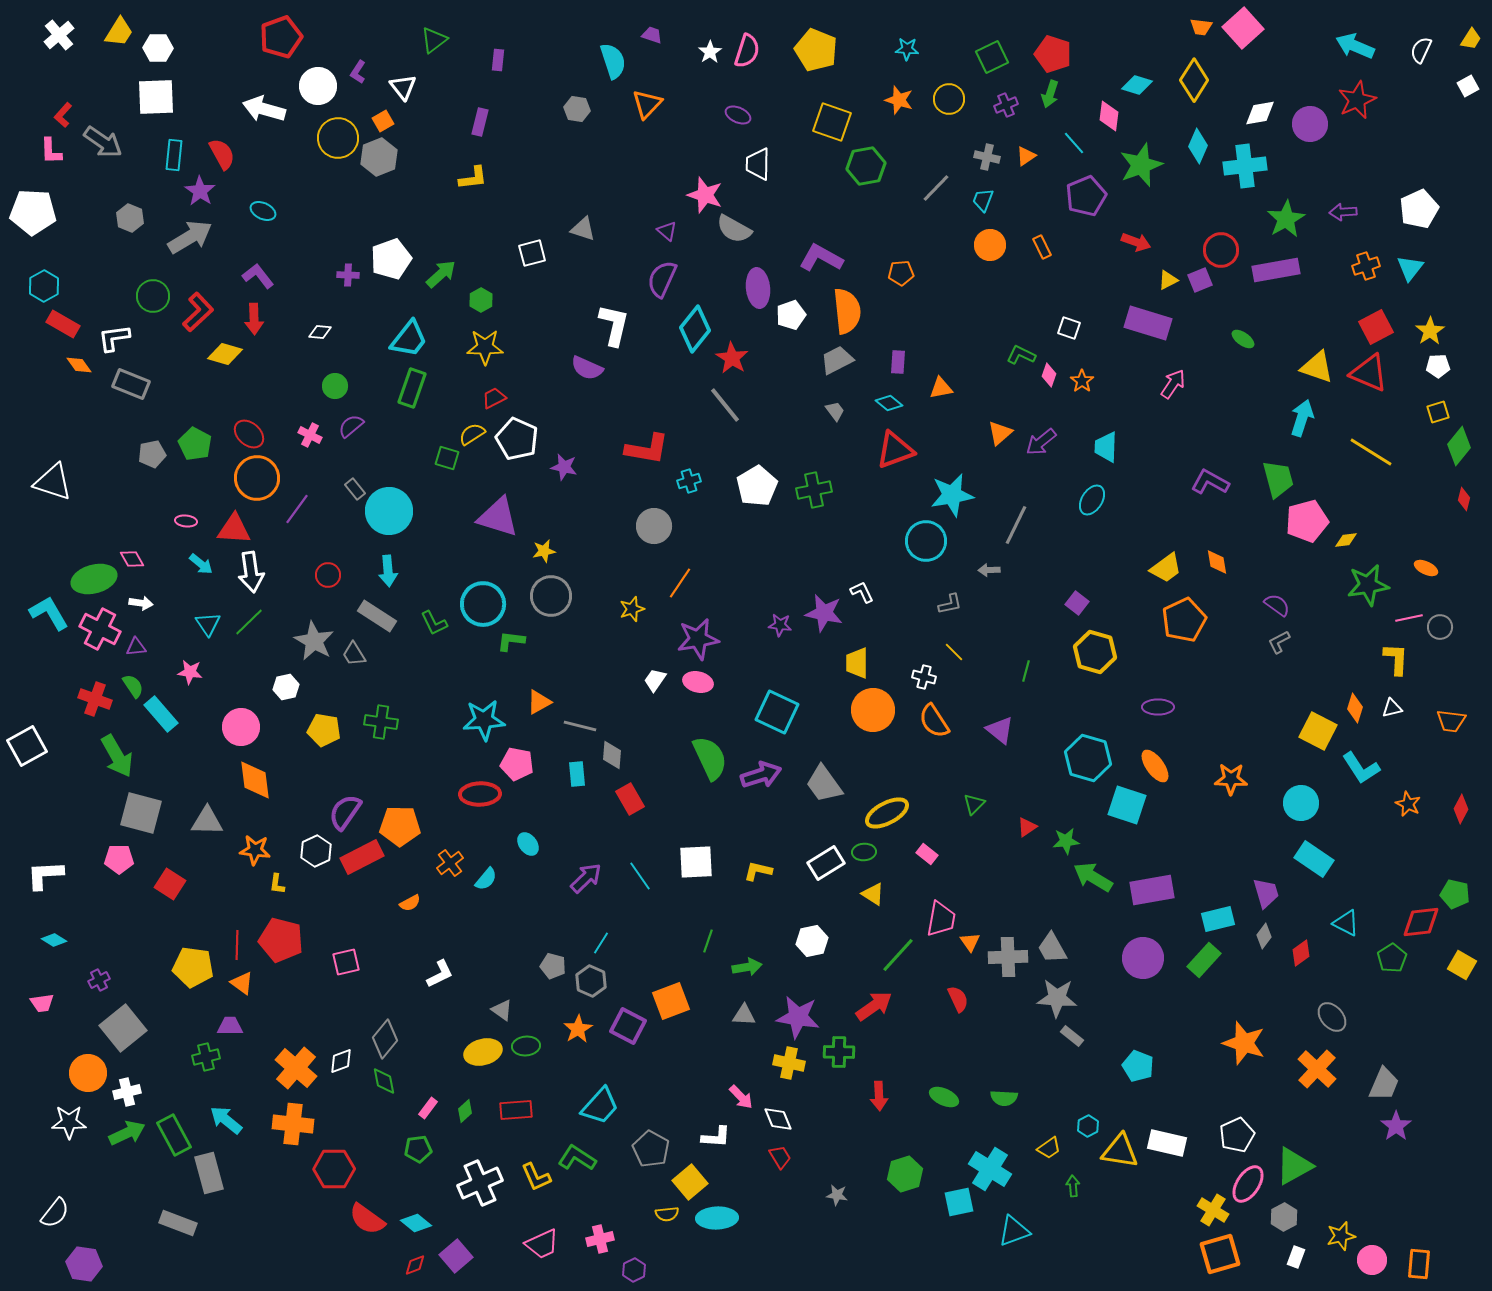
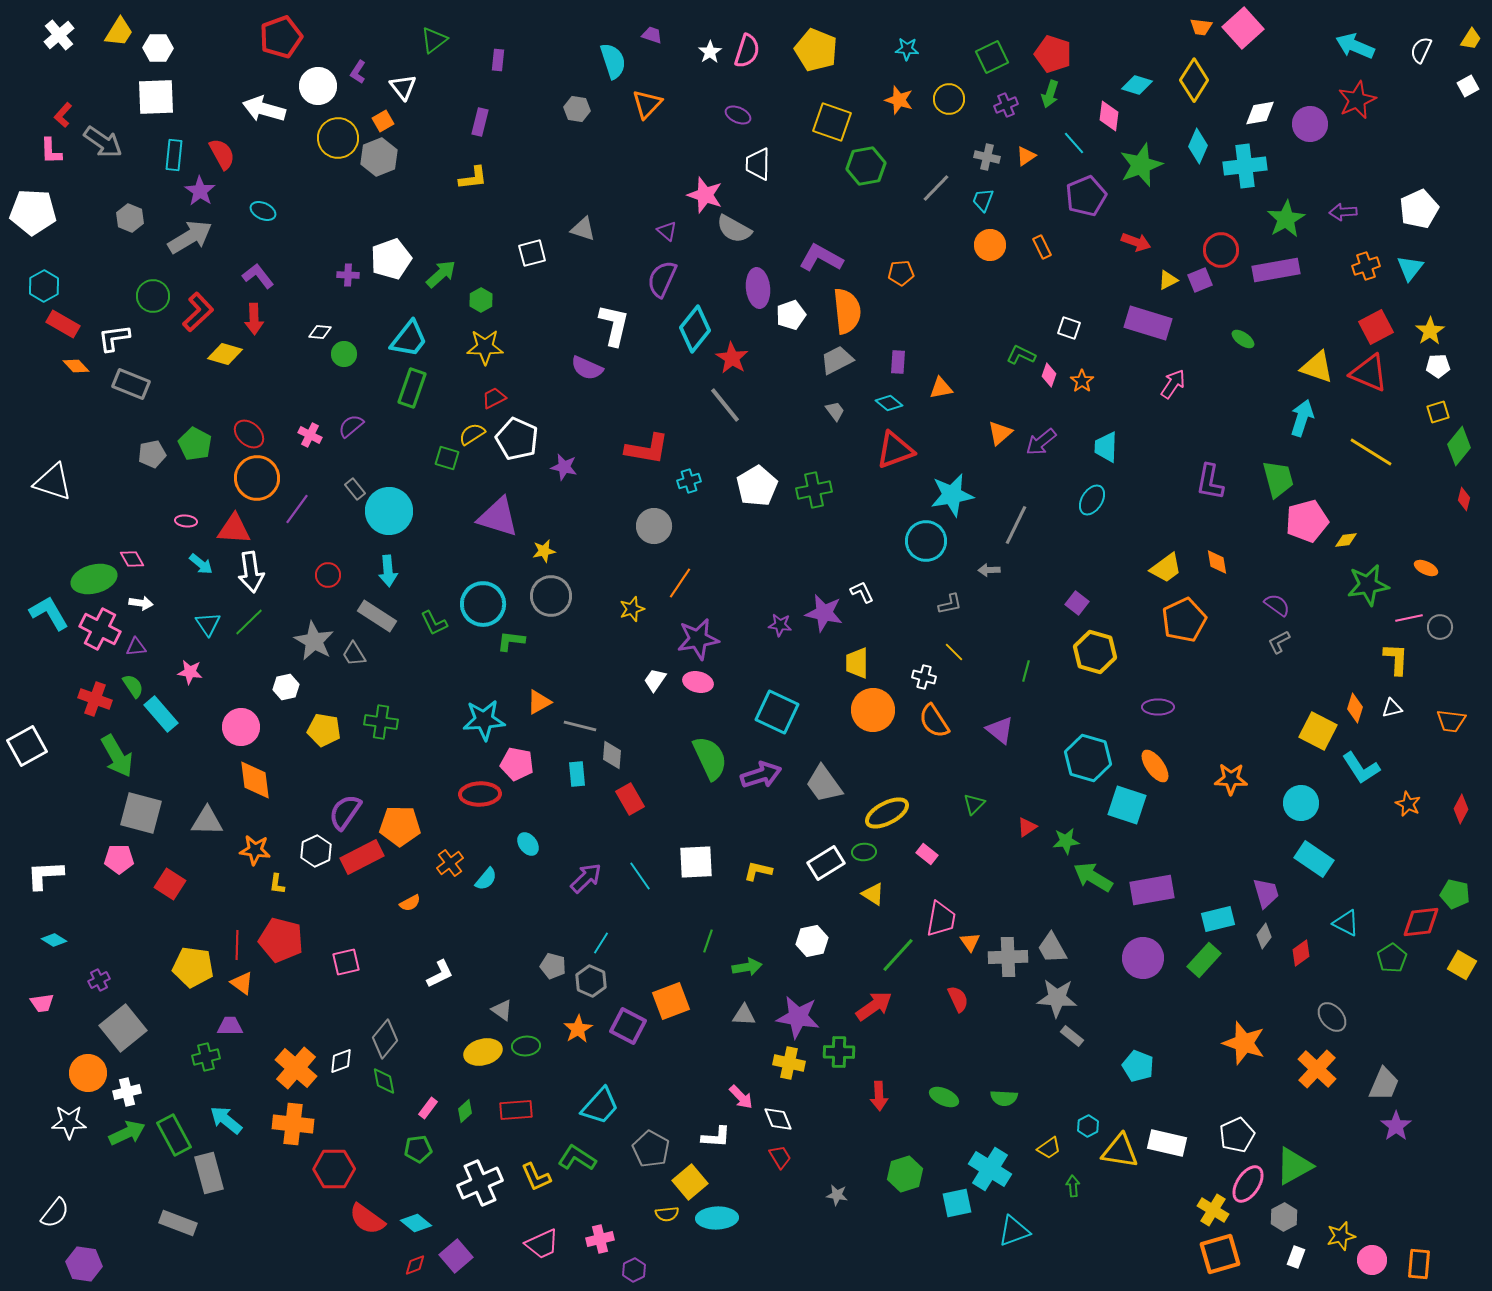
orange diamond at (79, 365): moved 3 px left, 1 px down; rotated 8 degrees counterclockwise
green circle at (335, 386): moved 9 px right, 32 px up
purple L-shape at (1210, 482): rotated 108 degrees counterclockwise
cyan square at (959, 1202): moved 2 px left, 1 px down
